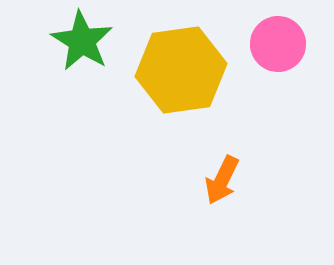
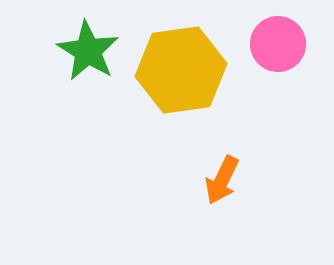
green star: moved 6 px right, 10 px down
